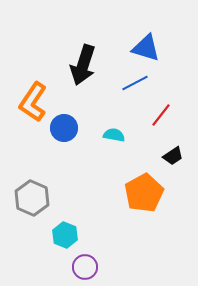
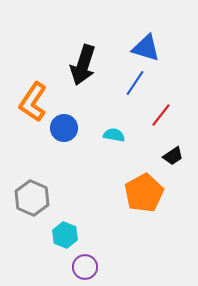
blue line: rotated 28 degrees counterclockwise
